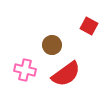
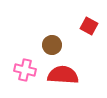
red semicircle: moved 3 px left, 1 px down; rotated 140 degrees counterclockwise
